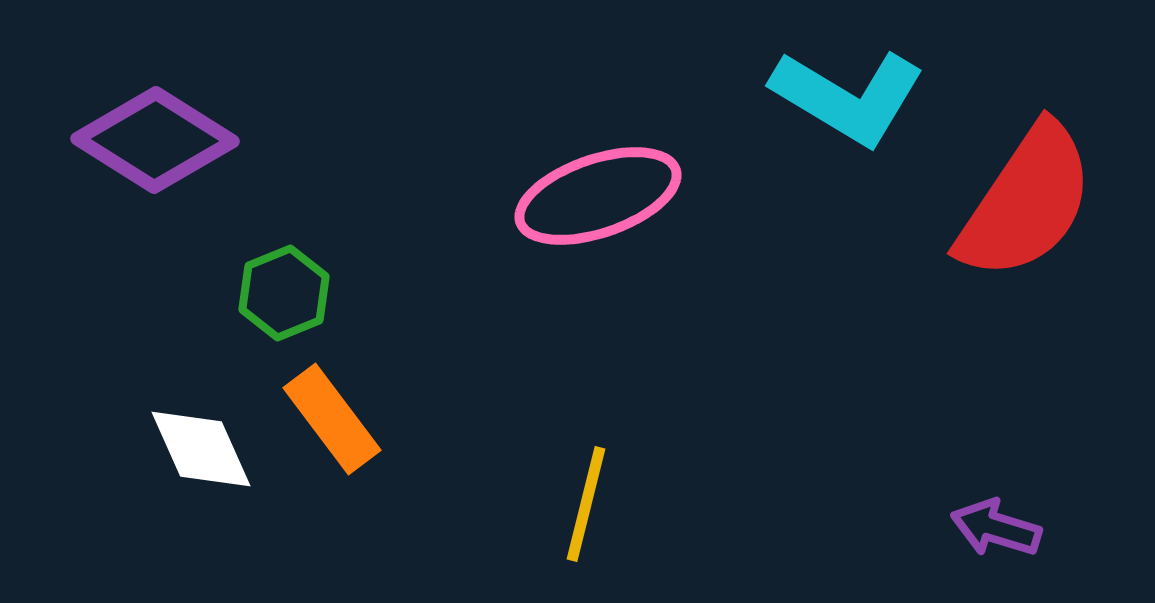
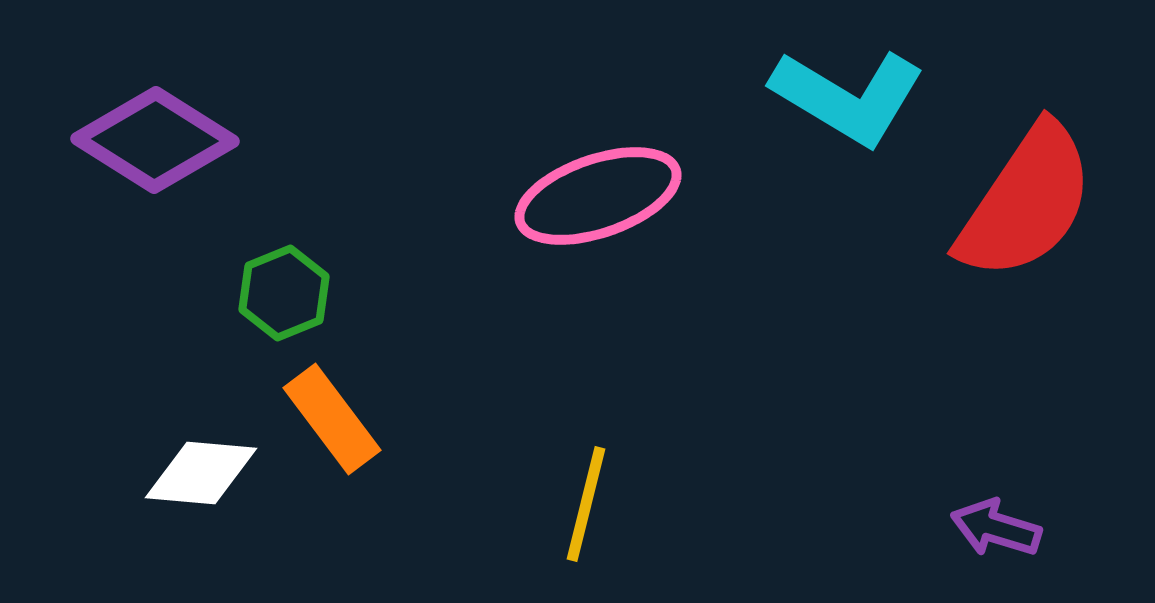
white diamond: moved 24 px down; rotated 61 degrees counterclockwise
